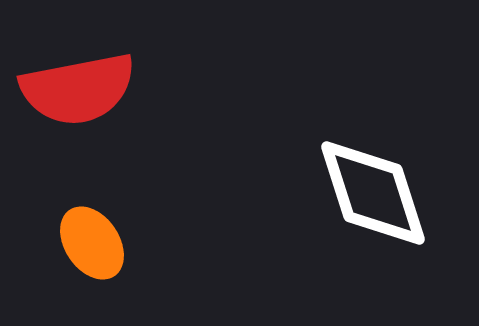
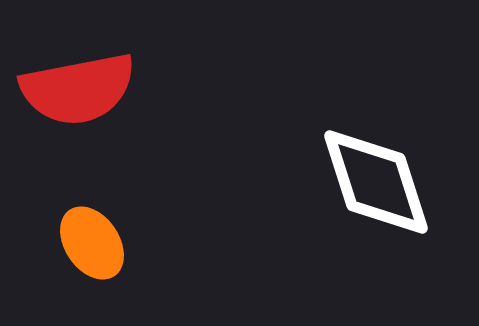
white diamond: moved 3 px right, 11 px up
